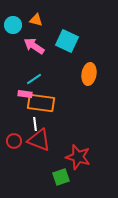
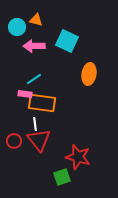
cyan circle: moved 4 px right, 2 px down
pink arrow: rotated 35 degrees counterclockwise
orange rectangle: moved 1 px right
red triangle: rotated 30 degrees clockwise
green square: moved 1 px right
